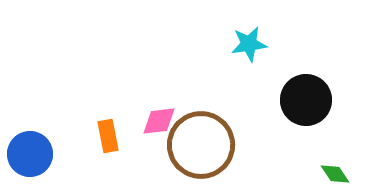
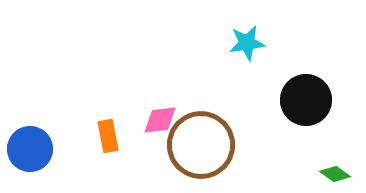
cyan star: moved 2 px left, 1 px up
pink diamond: moved 1 px right, 1 px up
blue circle: moved 5 px up
green diamond: rotated 20 degrees counterclockwise
